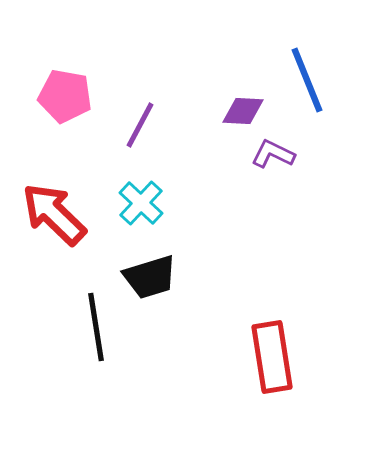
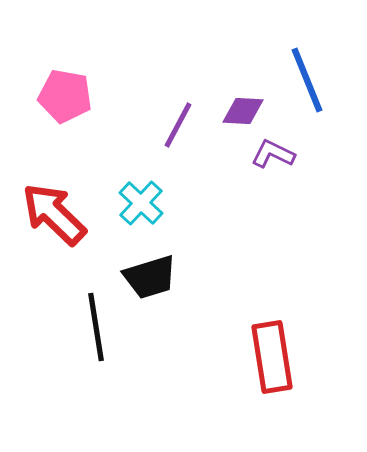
purple line: moved 38 px right
